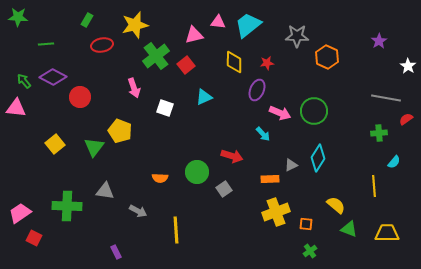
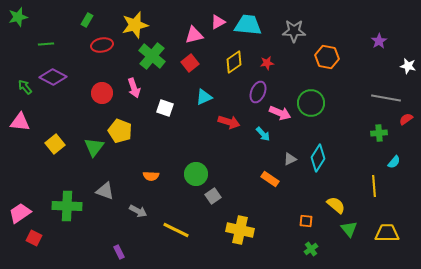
green star at (18, 17): rotated 18 degrees counterclockwise
pink triangle at (218, 22): rotated 35 degrees counterclockwise
cyan trapezoid at (248, 25): rotated 44 degrees clockwise
gray star at (297, 36): moved 3 px left, 5 px up
green cross at (156, 56): moved 4 px left; rotated 12 degrees counterclockwise
orange hexagon at (327, 57): rotated 15 degrees counterclockwise
yellow diamond at (234, 62): rotated 55 degrees clockwise
red square at (186, 65): moved 4 px right, 2 px up
white star at (408, 66): rotated 21 degrees counterclockwise
green arrow at (24, 81): moved 1 px right, 6 px down
purple ellipse at (257, 90): moved 1 px right, 2 px down
red circle at (80, 97): moved 22 px right, 4 px up
pink triangle at (16, 108): moved 4 px right, 14 px down
green circle at (314, 111): moved 3 px left, 8 px up
red arrow at (232, 156): moved 3 px left, 34 px up
gray triangle at (291, 165): moved 1 px left, 6 px up
green circle at (197, 172): moved 1 px left, 2 px down
orange semicircle at (160, 178): moved 9 px left, 2 px up
orange rectangle at (270, 179): rotated 36 degrees clockwise
gray square at (224, 189): moved 11 px left, 7 px down
gray triangle at (105, 191): rotated 12 degrees clockwise
yellow cross at (276, 212): moved 36 px left, 18 px down; rotated 32 degrees clockwise
orange square at (306, 224): moved 3 px up
green triangle at (349, 229): rotated 30 degrees clockwise
yellow line at (176, 230): rotated 60 degrees counterclockwise
green cross at (310, 251): moved 1 px right, 2 px up
purple rectangle at (116, 252): moved 3 px right
